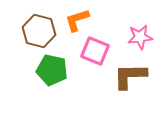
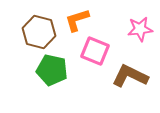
brown hexagon: moved 1 px down
pink star: moved 8 px up
brown L-shape: rotated 27 degrees clockwise
